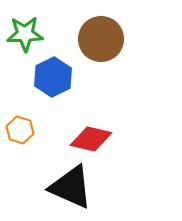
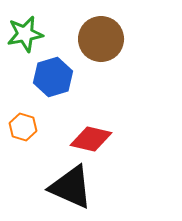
green star: rotated 9 degrees counterclockwise
blue hexagon: rotated 9 degrees clockwise
orange hexagon: moved 3 px right, 3 px up
